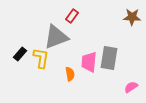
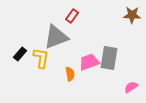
brown star: moved 2 px up
pink trapezoid: rotated 65 degrees clockwise
